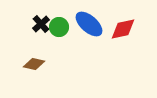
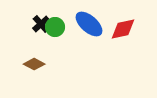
green circle: moved 4 px left
brown diamond: rotated 15 degrees clockwise
